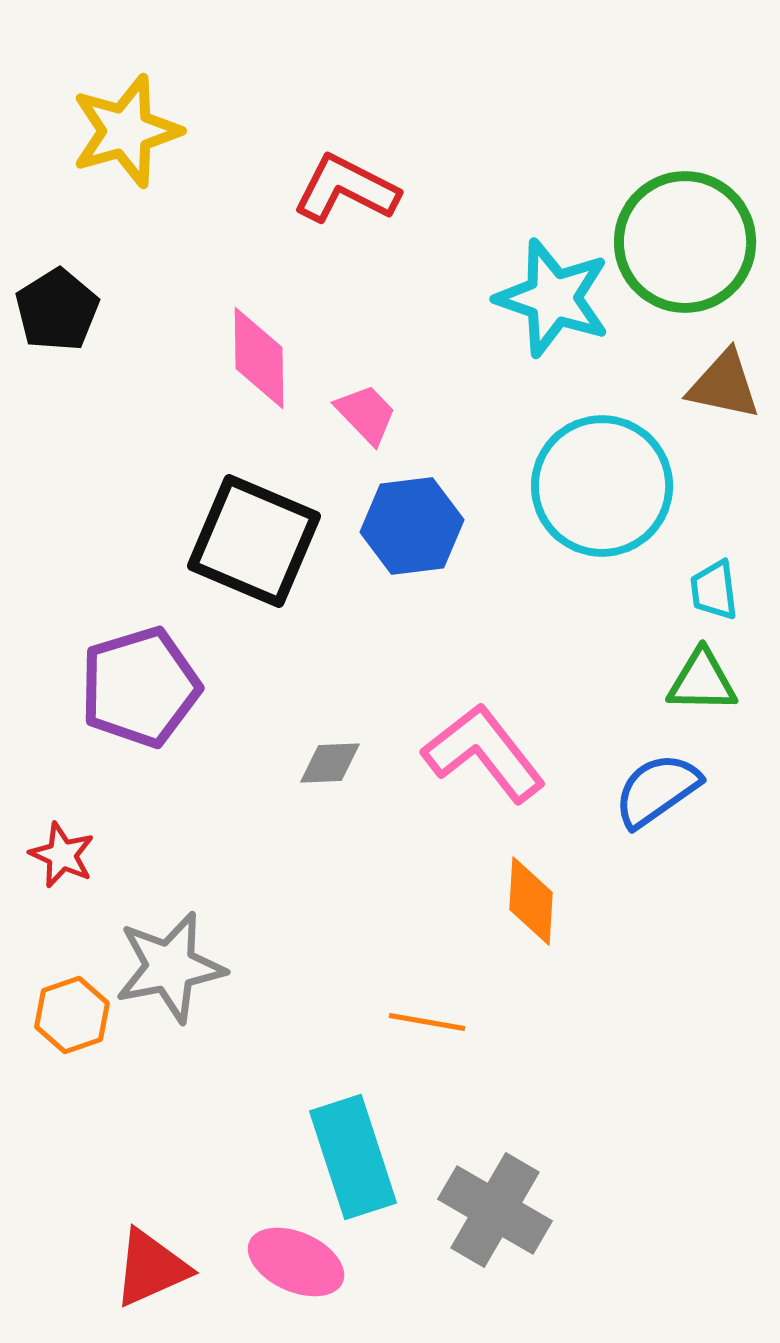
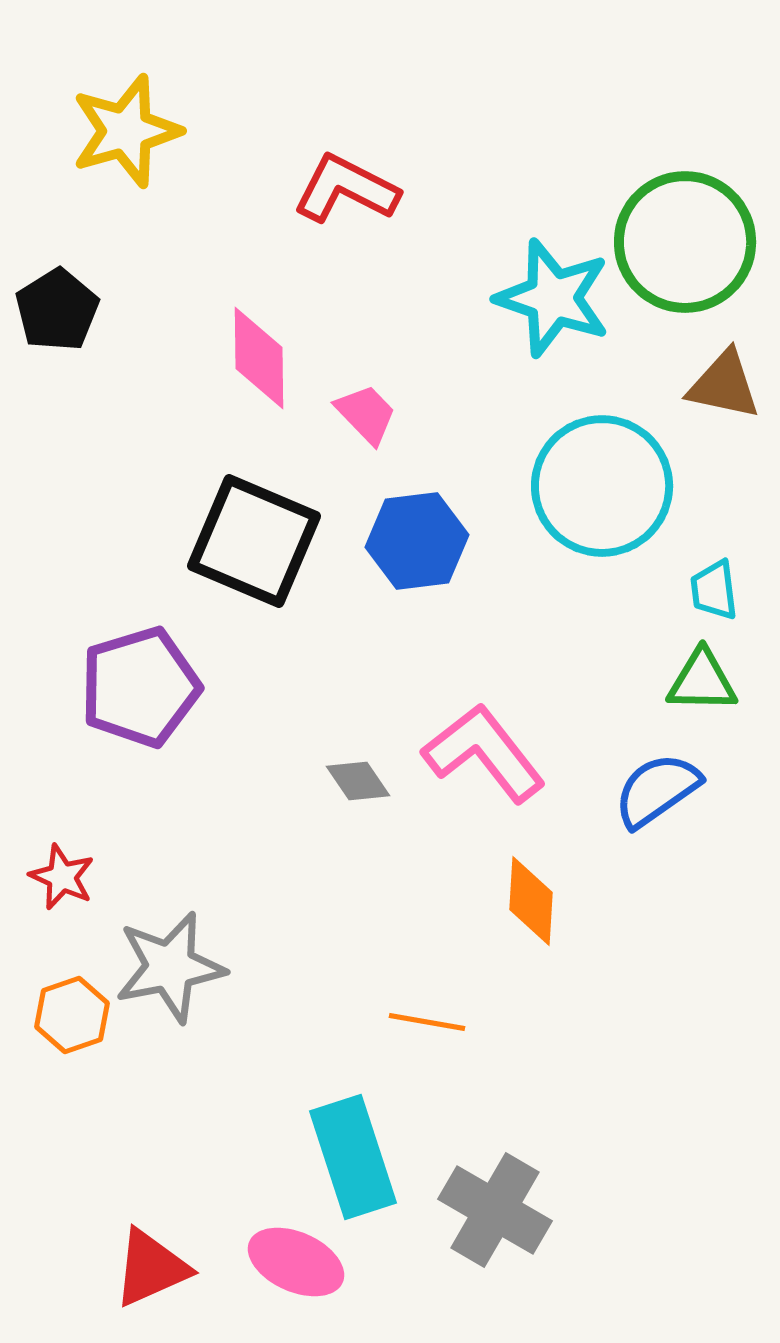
blue hexagon: moved 5 px right, 15 px down
gray diamond: moved 28 px right, 18 px down; rotated 58 degrees clockwise
red star: moved 22 px down
